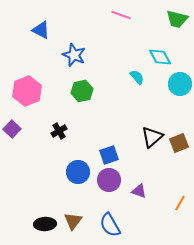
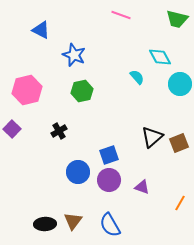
pink hexagon: moved 1 px up; rotated 8 degrees clockwise
purple triangle: moved 3 px right, 4 px up
